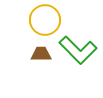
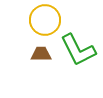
green L-shape: rotated 18 degrees clockwise
